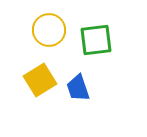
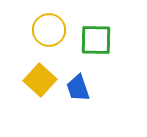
green square: rotated 8 degrees clockwise
yellow square: rotated 16 degrees counterclockwise
